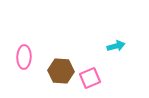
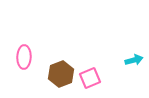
cyan arrow: moved 18 px right, 14 px down
brown hexagon: moved 3 px down; rotated 25 degrees counterclockwise
